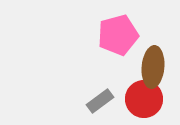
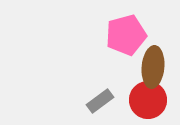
pink pentagon: moved 8 px right
red circle: moved 4 px right, 1 px down
